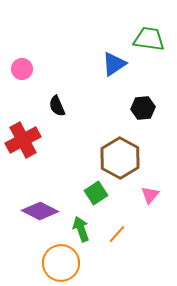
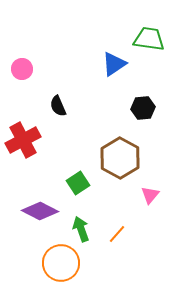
black semicircle: moved 1 px right
green square: moved 18 px left, 10 px up
